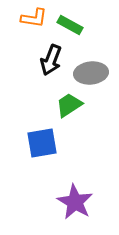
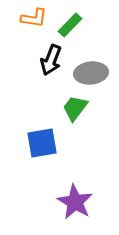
green rectangle: rotated 75 degrees counterclockwise
green trapezoid: moved 6 px right, 3 px down; rotated 20 degrees counterclockwise
